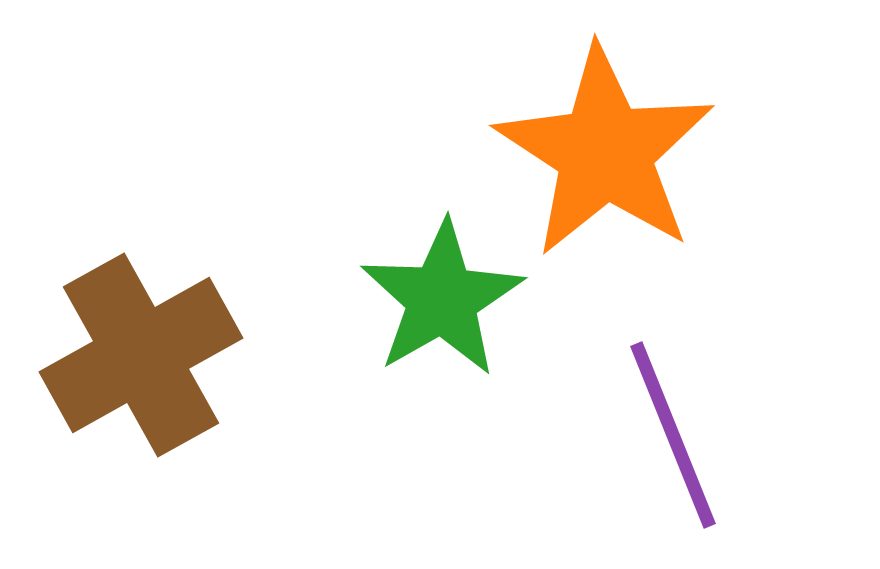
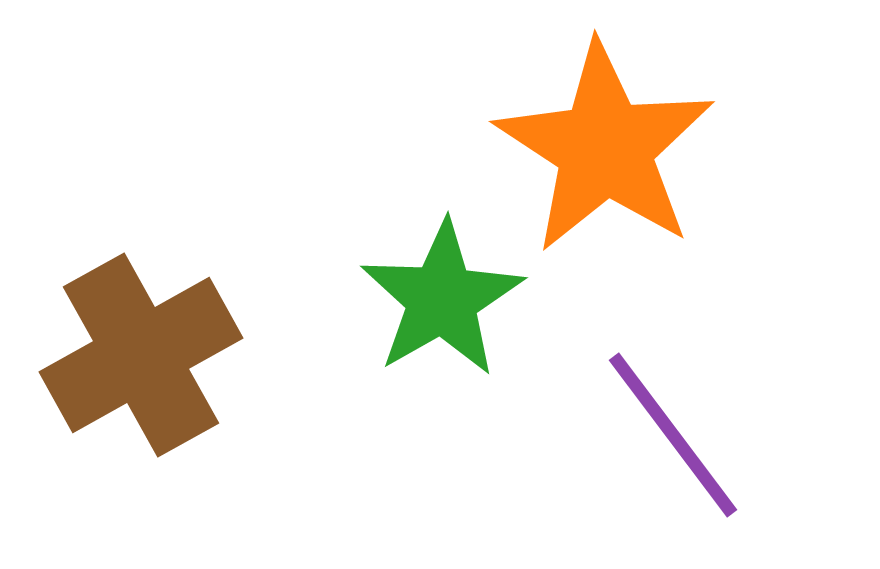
orange star: moved 4 px up
purple line: rotated 15 degrees counterclockwise
